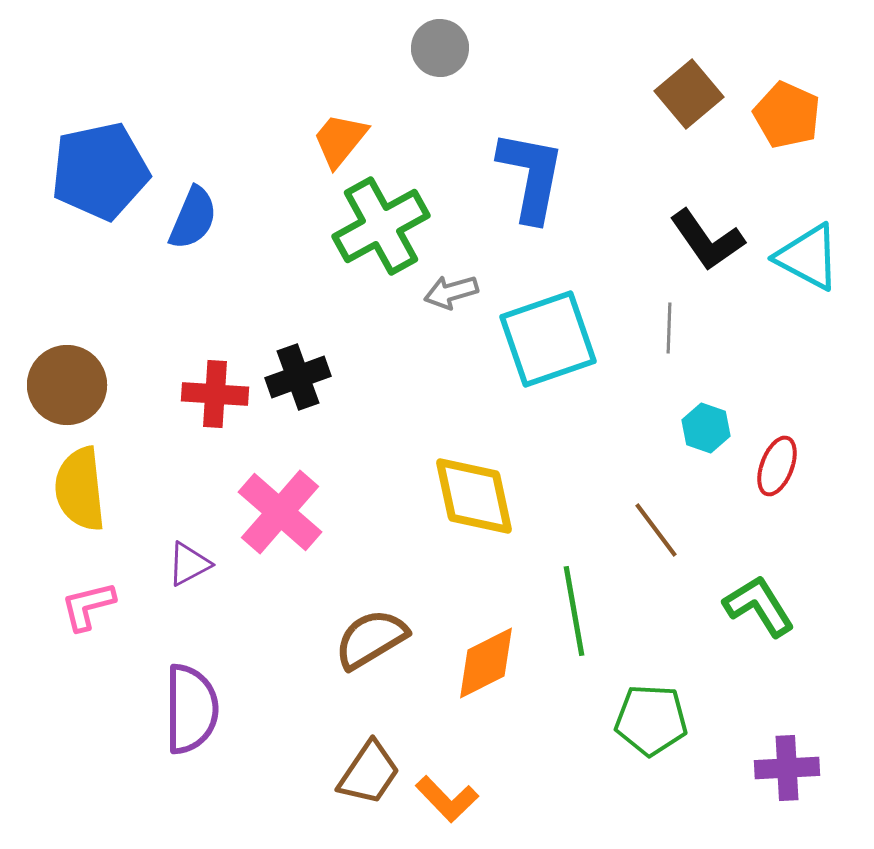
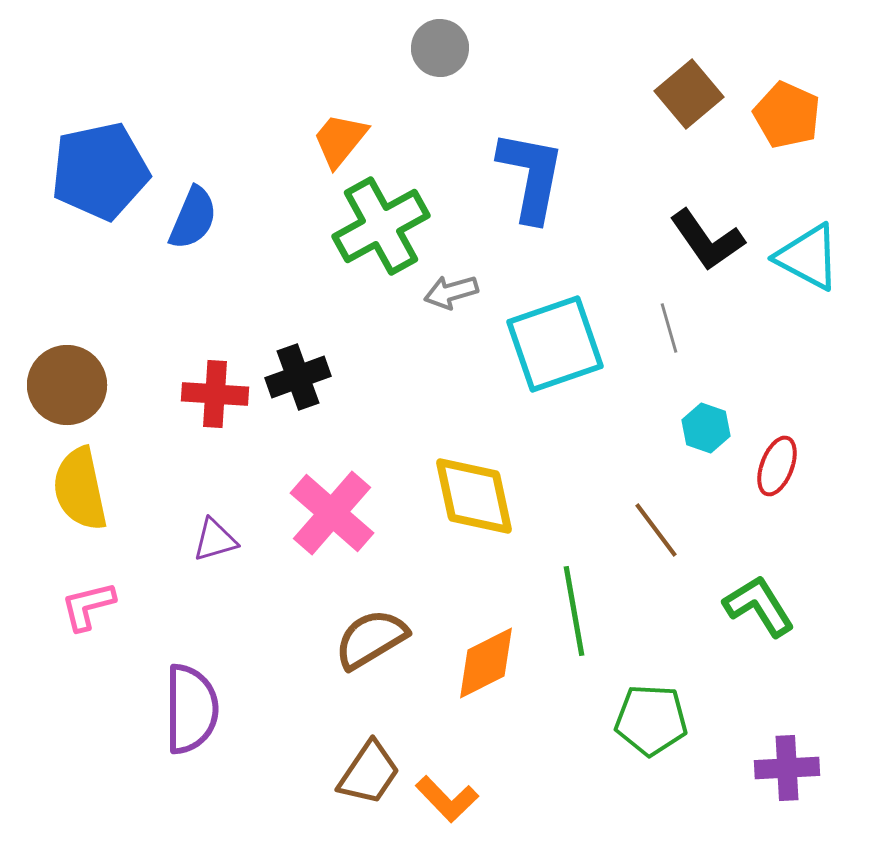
gray line: rotated 18 degrees counterclockwise
cyan square: moved 7 px right, 5 px down
yellow semicircle: rotated 6 degrees counterclockwise
pink cross: moved 52 px right, 1 px down
purple triangle: moved 26 px right, 24 px up; rotated 12 degrees clockwise
